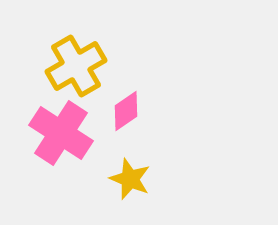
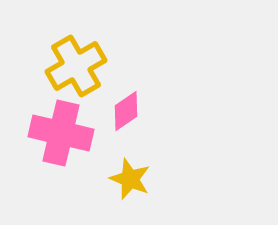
pink cross: rotated 20 degrees counterclockwise
